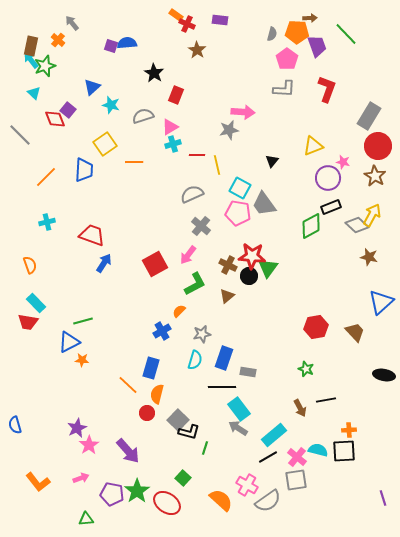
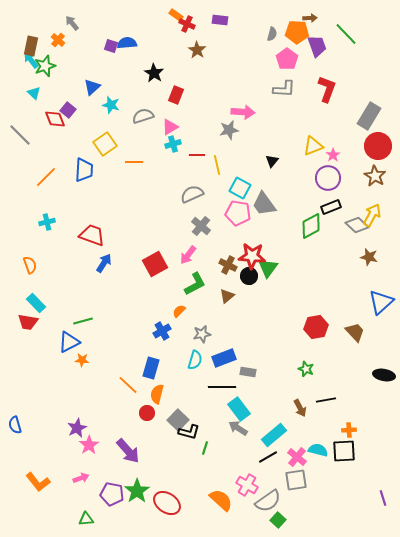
pink star at (343, 162): moved 10 px left, 7 px up; rotated 24 degrees clockwise
blue rectangle at (224, 358): rotated 50 degrees clockwise
green square at (183, 478): moved 95 px right, 42 px down
